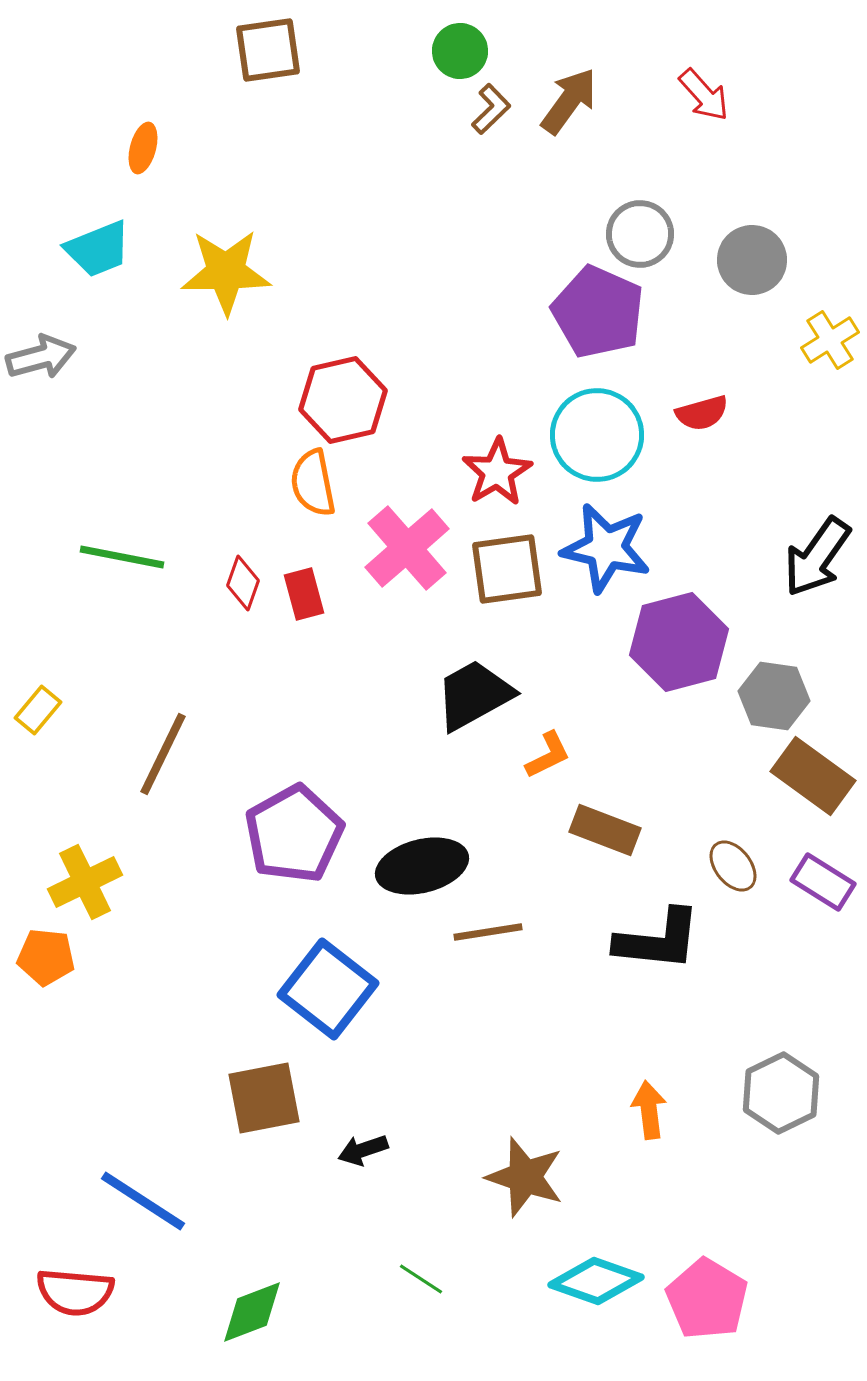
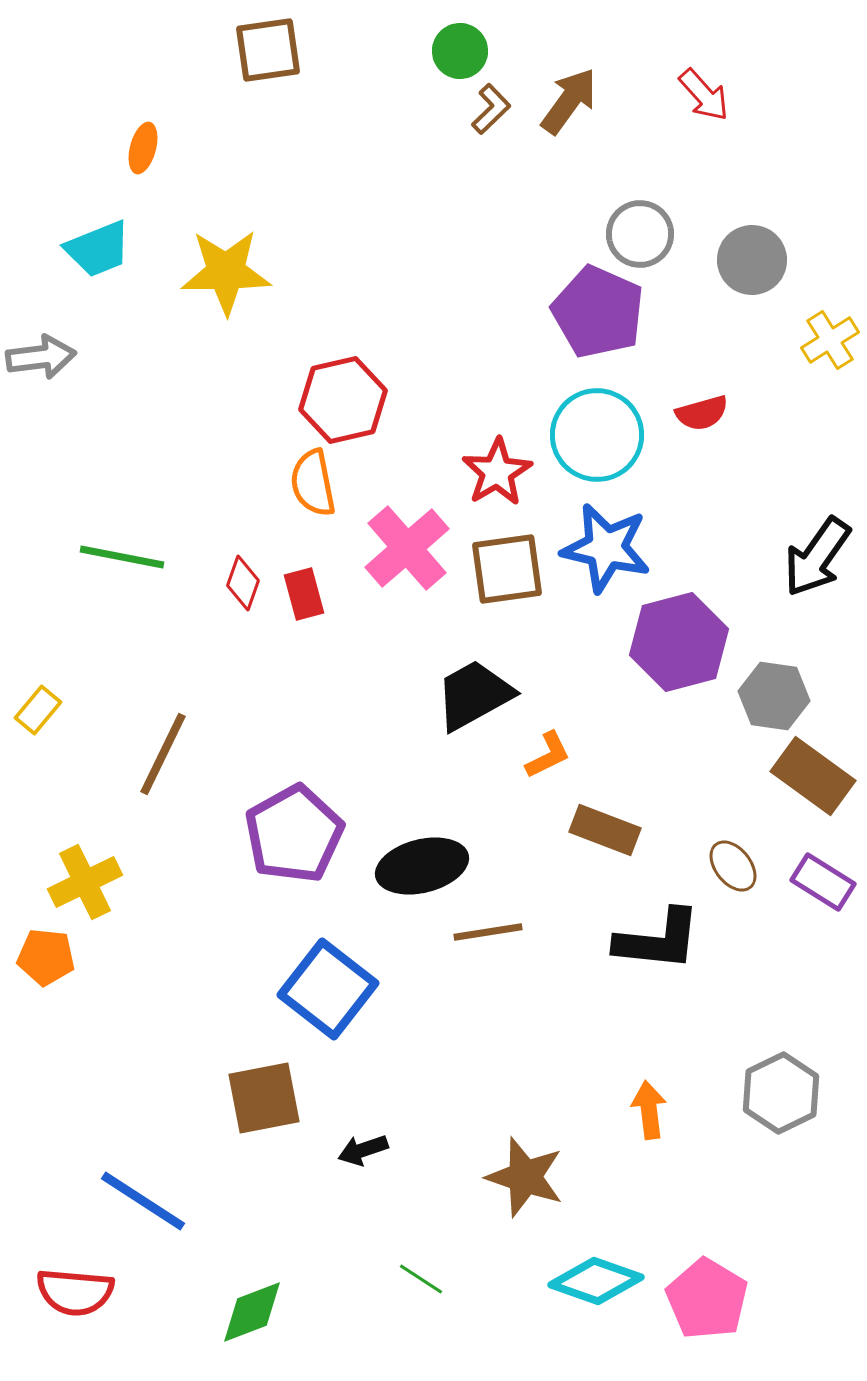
gray arrow at (41, 357): rotated 8 degrees clockwise
